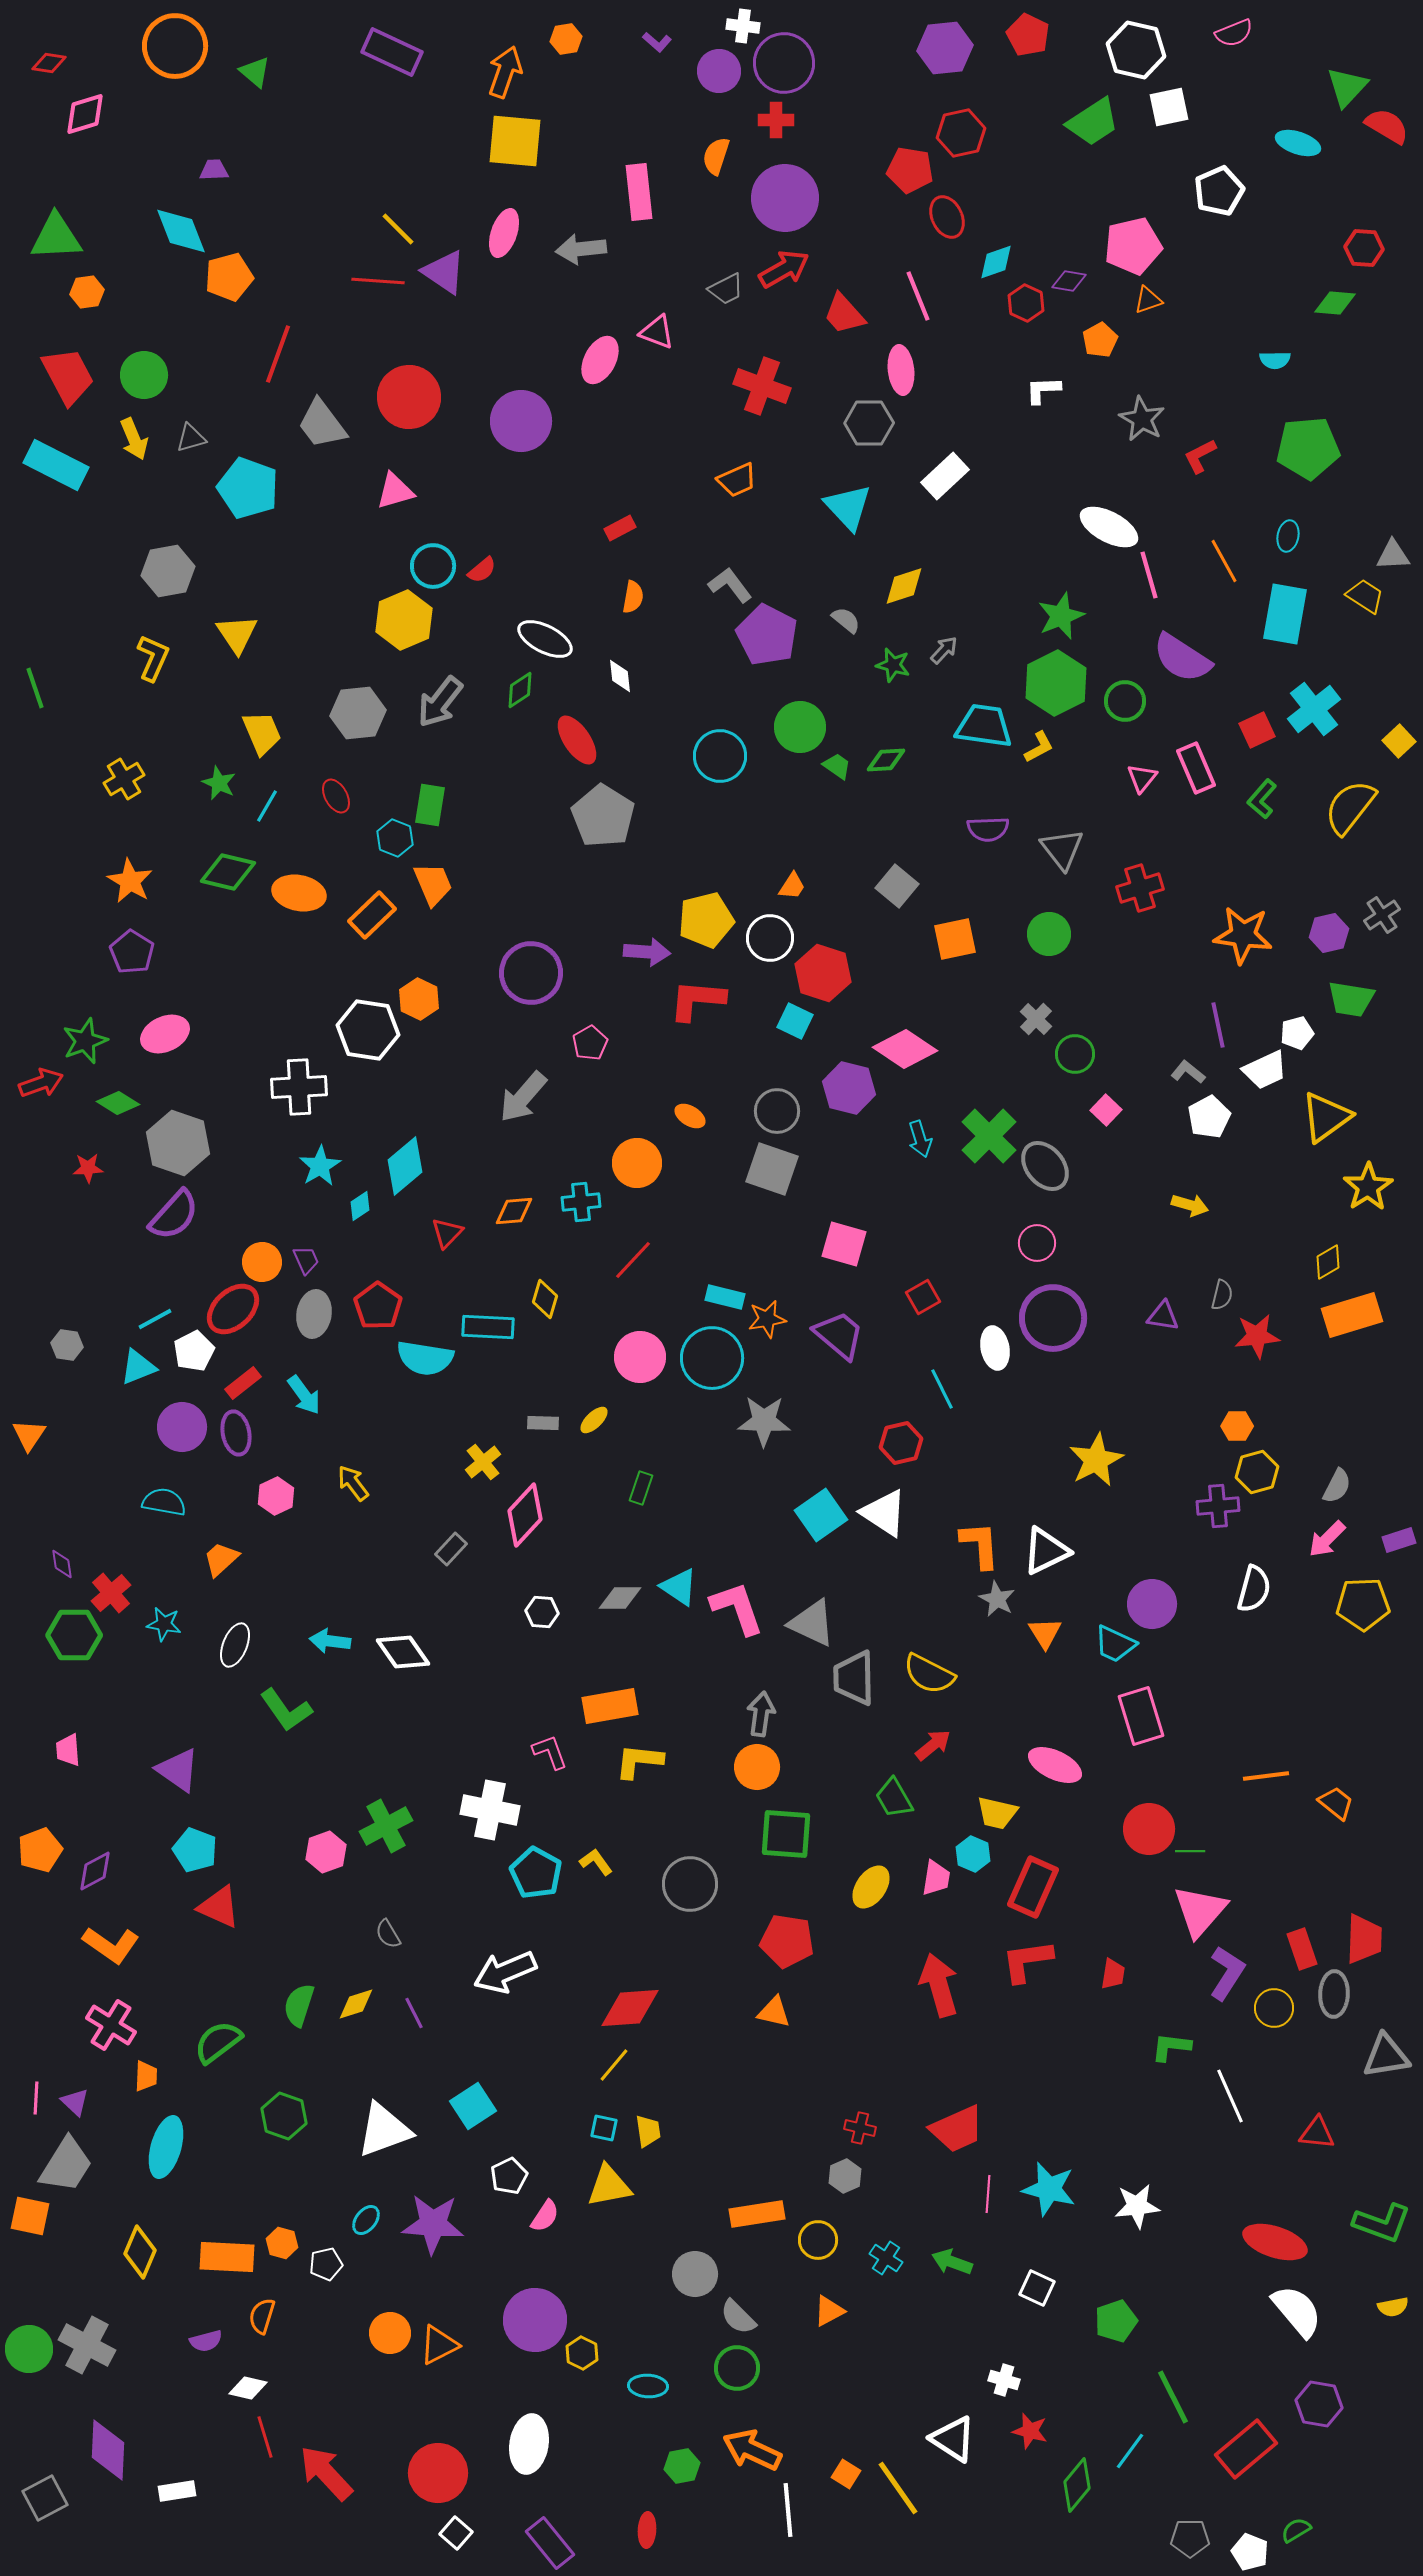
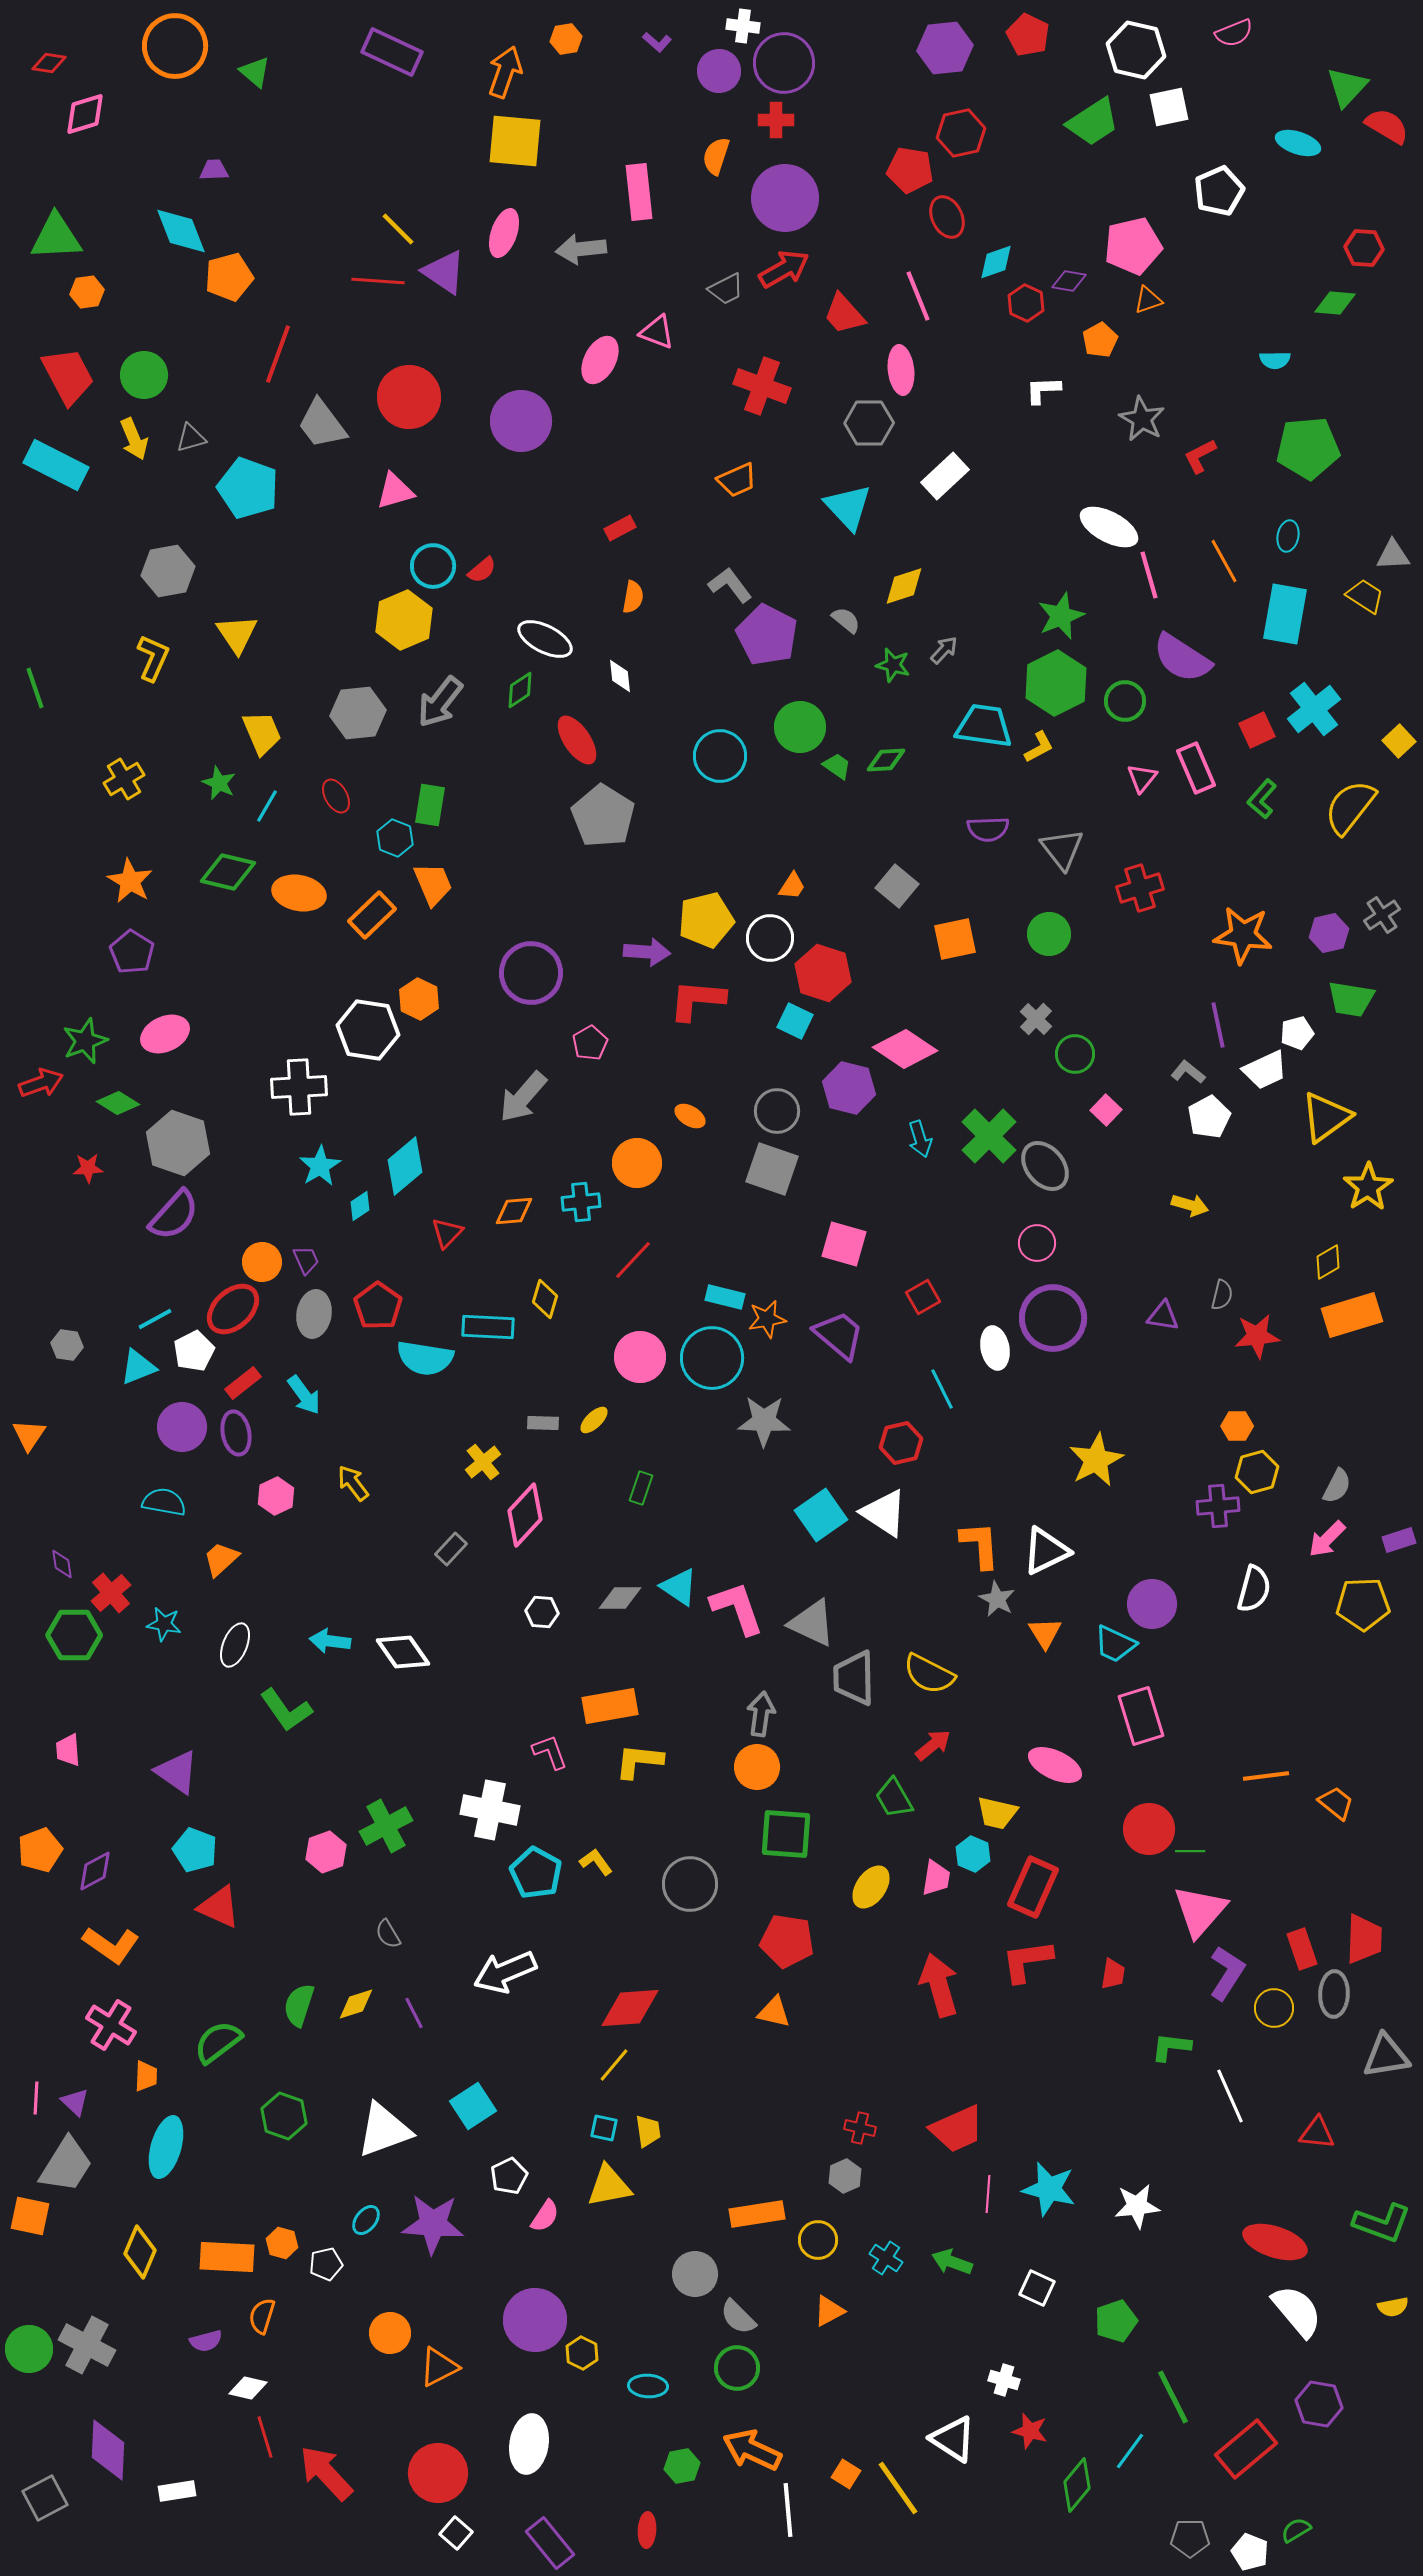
purple triangle at (178, 1770): moved 1 px left, 2 px down
orange triangle at (439, 2345): moved 22 px down
